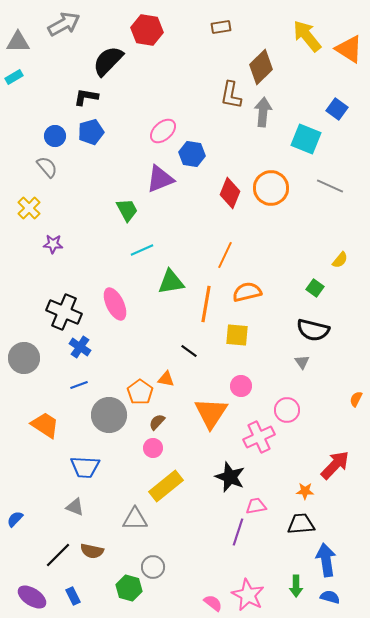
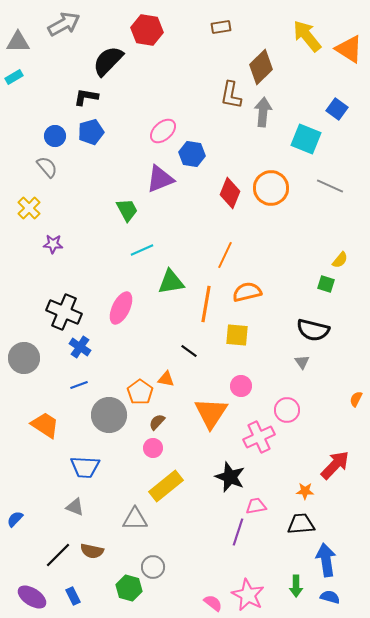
green square at (315, 288): moved 11 px right, 4 px up; rotated 18 degrees counterclockwise
pink ellipse at (115, 304): moved 6 px right, 4 px down; rotated 52 degrees clockwise
